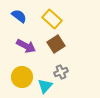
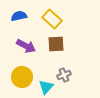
blue semicircle: rotated 49 degrees counterclockwise
brown square: rotated 30 degrees clockwise
gray cross: moved 3 px right, 3 px down
cyan triangle: moved 1 px right, 1 px down
